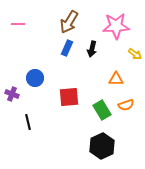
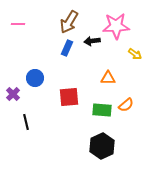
black arrow: moved 8 px up; rotated 70 degrees clockwise
orange triangle: moved 8 px left, 1 px up
purple cross: moved 1 px right; rotated 24 degrees clockwise
orange semicircle: rotated 21 degrees counterclockwise
green rectangle: rotated 54 degrees counterclockwise
black line: moved 2 px left
